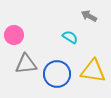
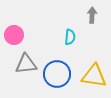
gray arrow: moved 3 px right, 1 px up; rotated 63 degrees clockwise
cyan semicircle: rotated 63 degrees clockwise
yellow triangle: moved 1 px right, 5 px down
